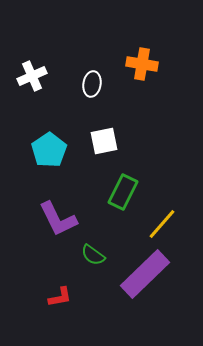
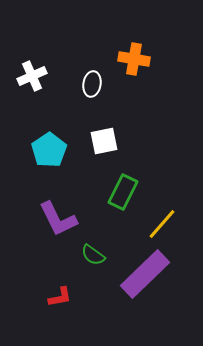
orange cross: moved 8 px left, 5 px up
